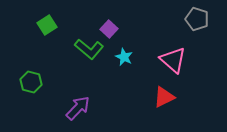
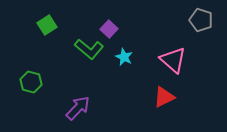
gray pentagon: moved 4 px right, 1 px down
